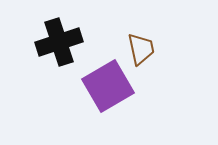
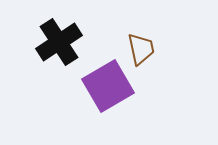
black cross: rotated 15 degrees counterclockwise
